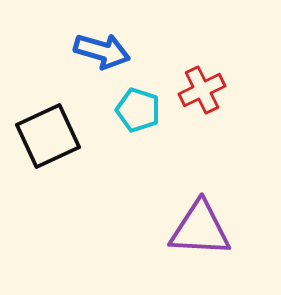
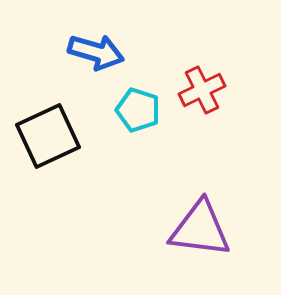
blue arrow: moved 6 px left, 1 px down
purple triangle: rotated 4 degrees clockwise
